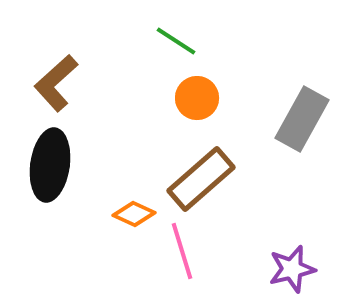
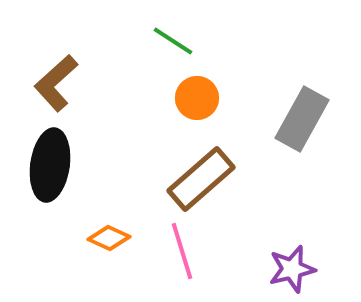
green line: moved 3 px left
orange diamond: moved 25 px left, 24 px down
